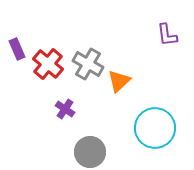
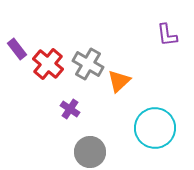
purple rectangle: rotated 15 degrees counterclockwise
purple cross: moved 5 px right
